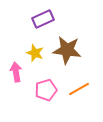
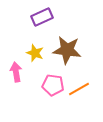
purple rectangle: moved 1 px left, 2 px up
pink pentagon: moved 7 px right, 5 px up; rotated 25 degrees clockwise
